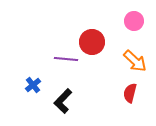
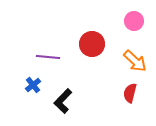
red circle: moved 2 px down
purple line: moved 18 px left, 2 px up
